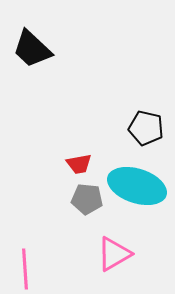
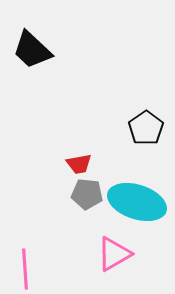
black trapezoid: moved 1 px down
black pentagon: rotated 24 degrees clockwise
cyan ellipse: moved 16 px down
gray pentagon: moved 5 px up
